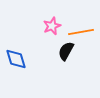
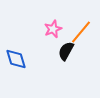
pink star: moved 1 px right, 3 px down
orange line: rotated 40 degrees counterclockwise
